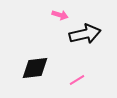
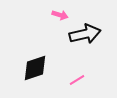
black diamond: rotated 12 degrees counterclockwise
